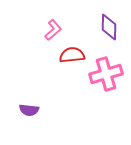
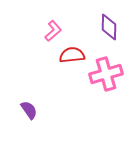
pink L-shape: moved 1 px down
purple semicircle: rotated 132 degrees counterclockwise
